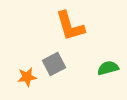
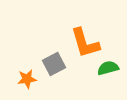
orange L-shape: moved 15 px right, 17 px down
orange star: moved 2 px down
